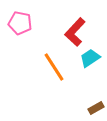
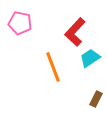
orange line: moved 1 px left; rotated 12 degrees clockwise
brown rectangle: moved 9 px up; rotated 35 degrees counterclockwise
